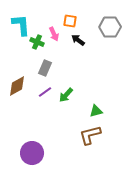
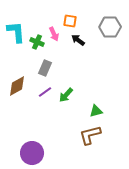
cyan L-shape: moved 5 px left, 7 px down
